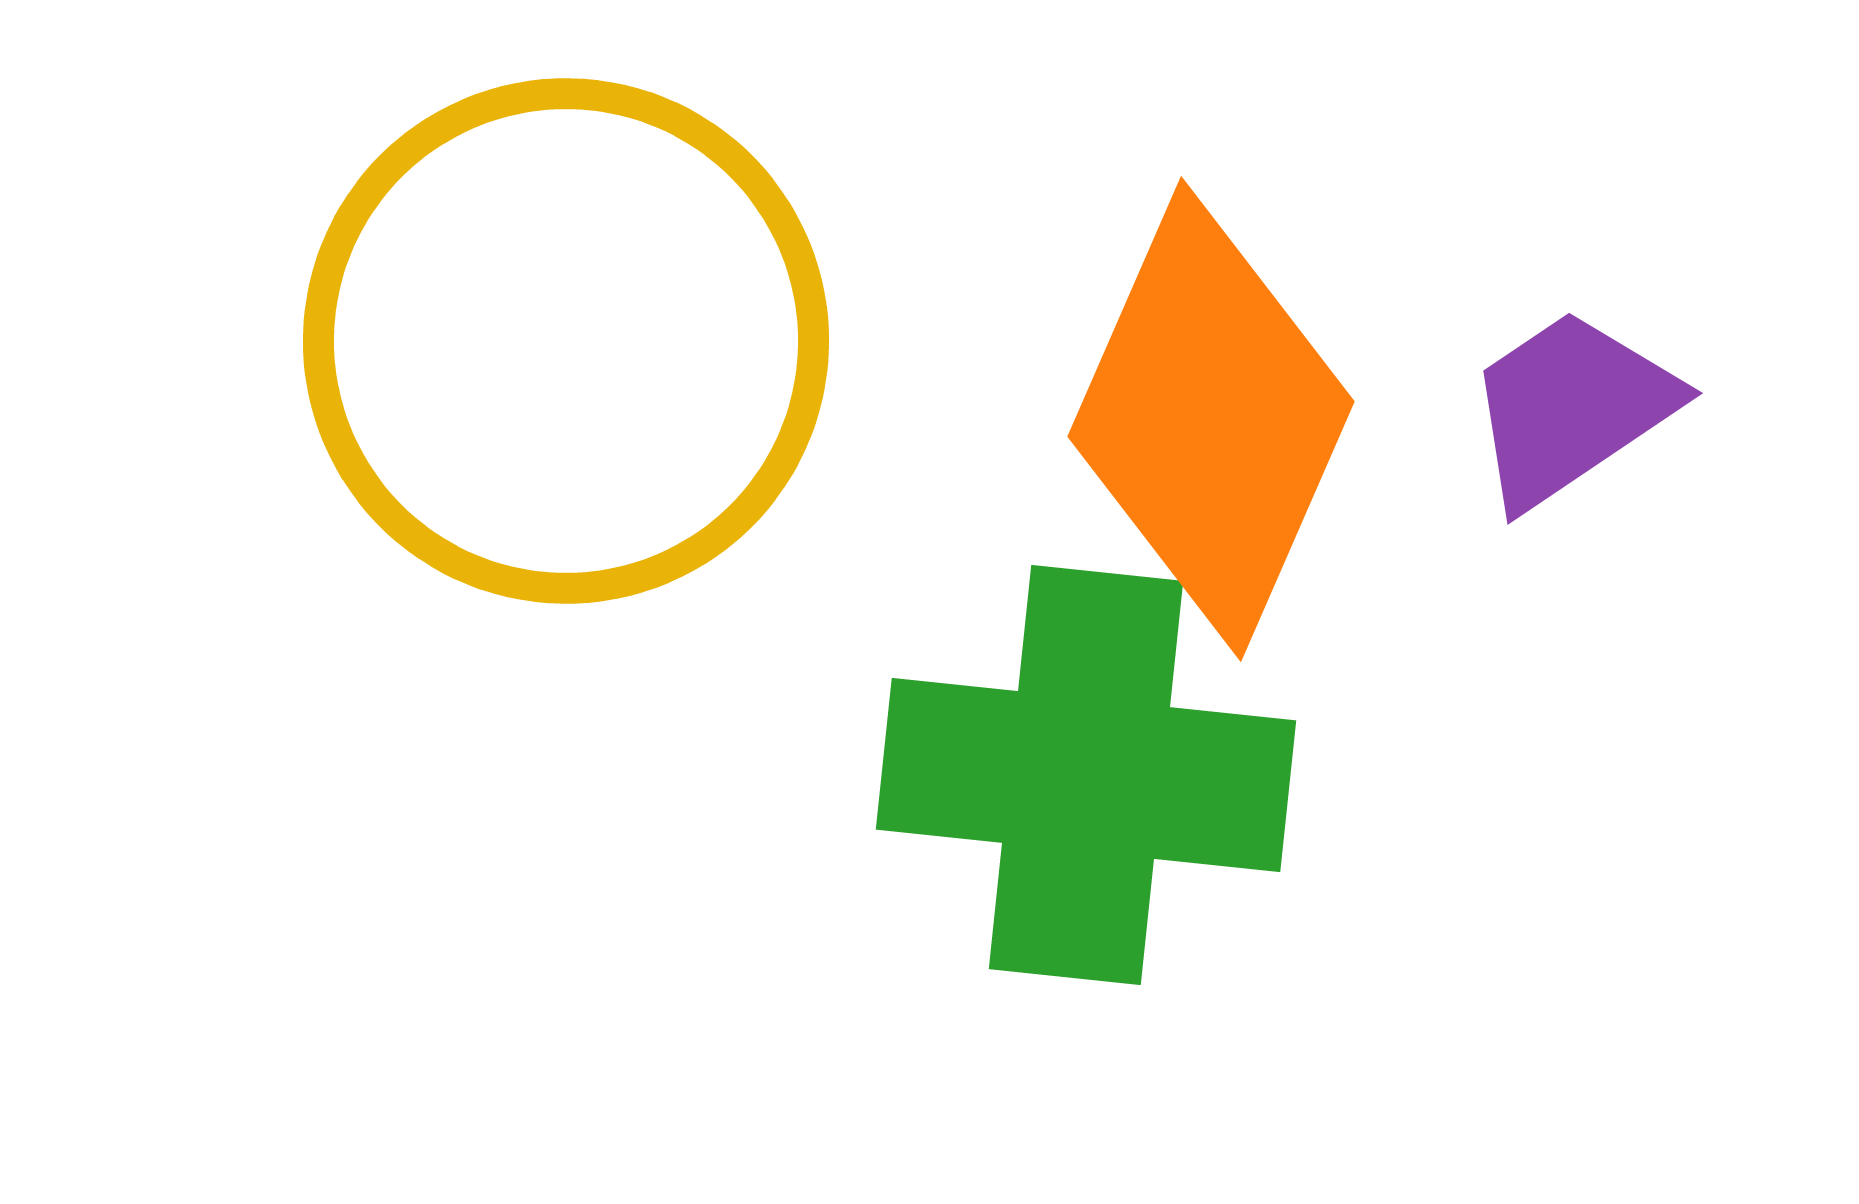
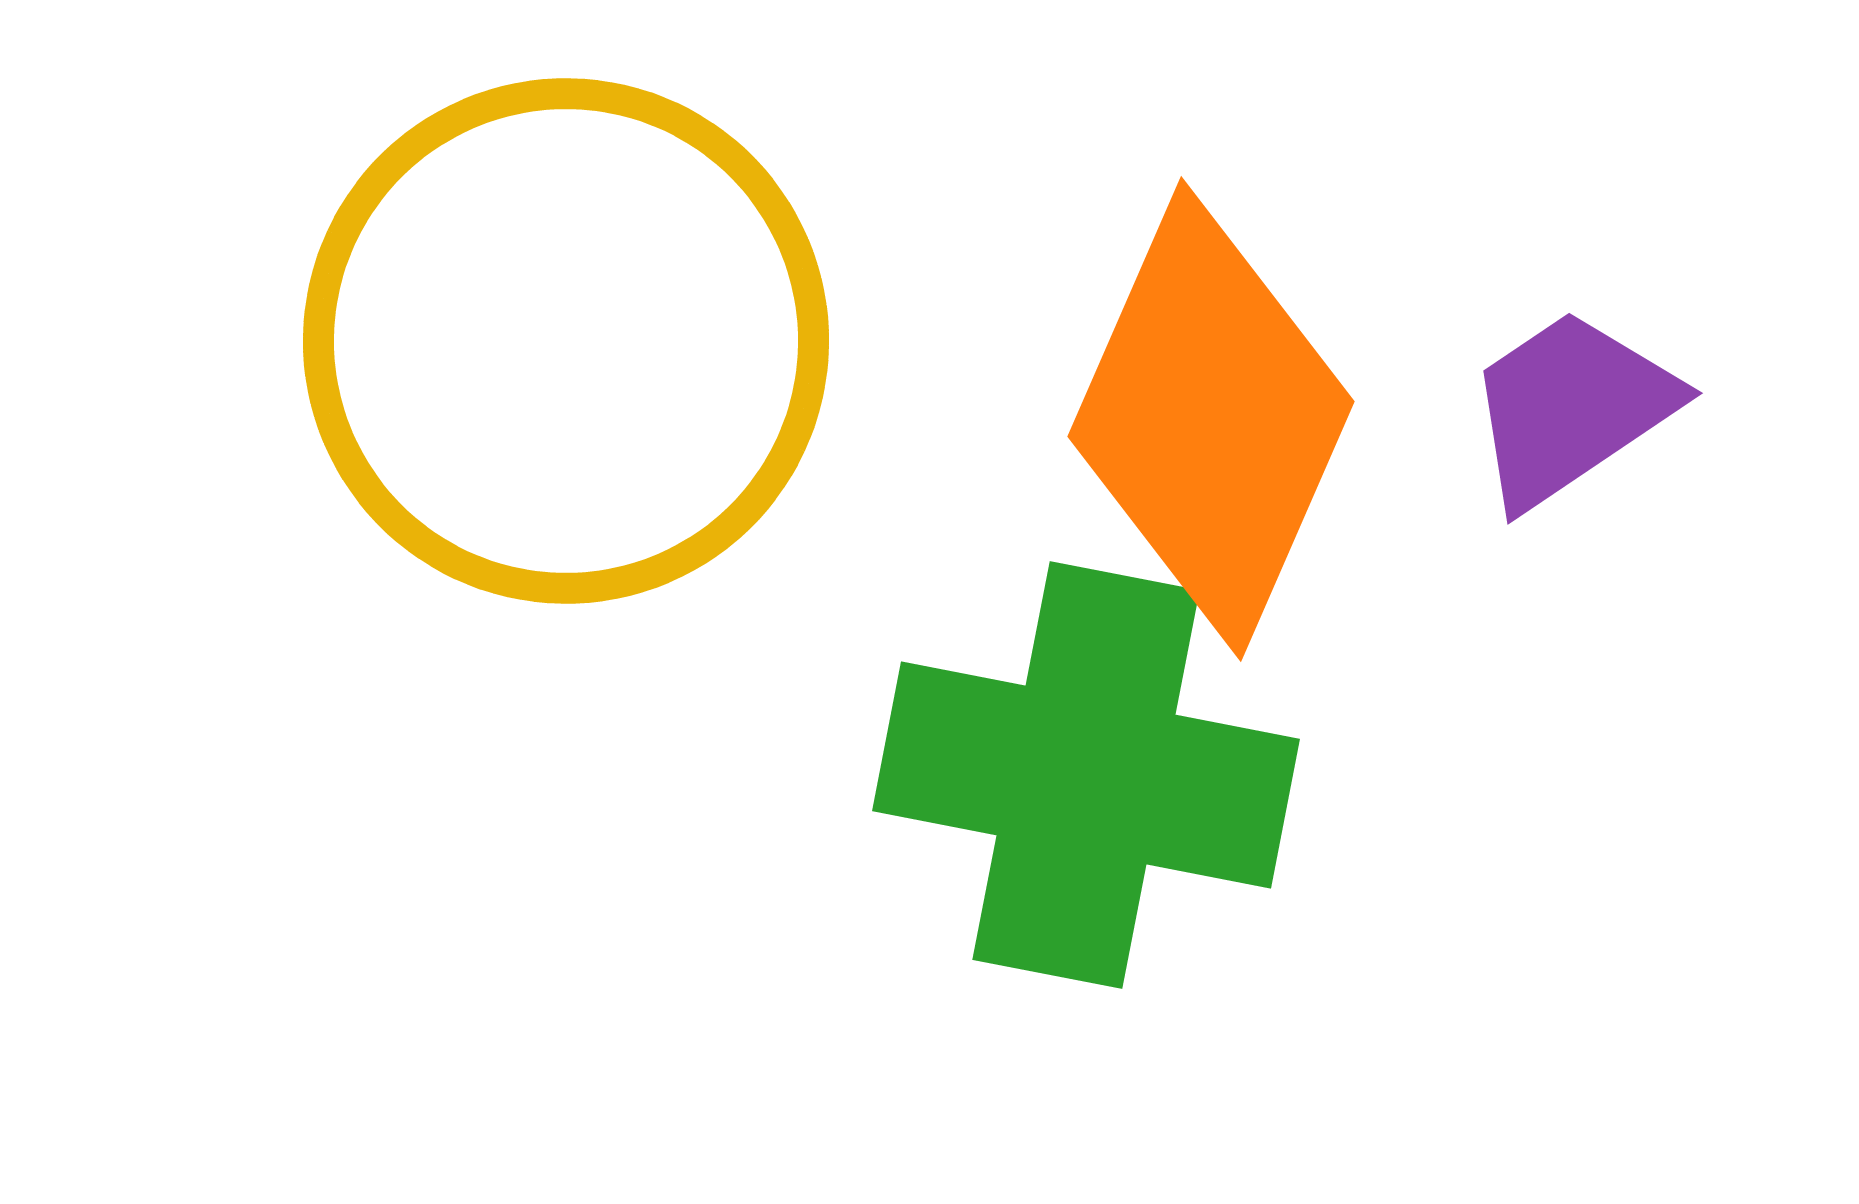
green cross: rotated 5 degrees clockwise
